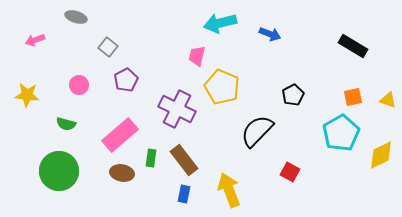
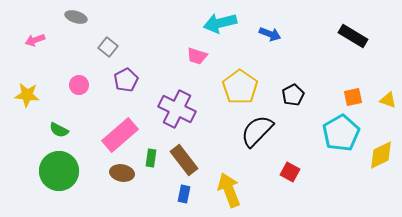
black rectangle: moved 10 px up
pink trapezoid: rotated 85 degrees counterclockwise
yellow pentagon: moved 18 px right; rotated 12 degrees clockwise
green semicircle: moved 7 px left, 6 px down; rotated 12 degrees clockwise
